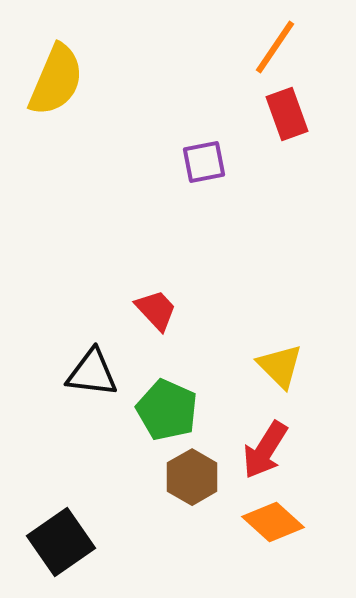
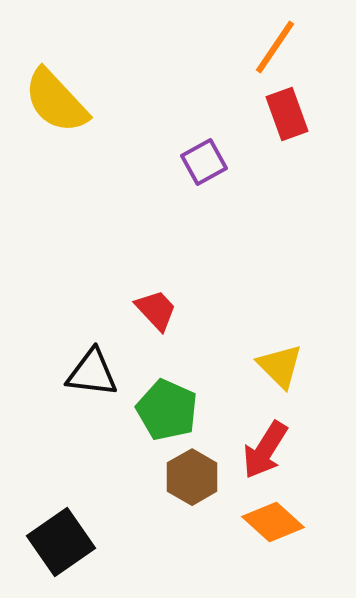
yellow semicircle: moved 21 px down; rotated 114 degrees clockwise
purple square: rotated 18 degrees counterclockwise
